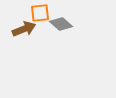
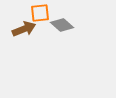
gray diamond: moved 1 px right, 1 px down
